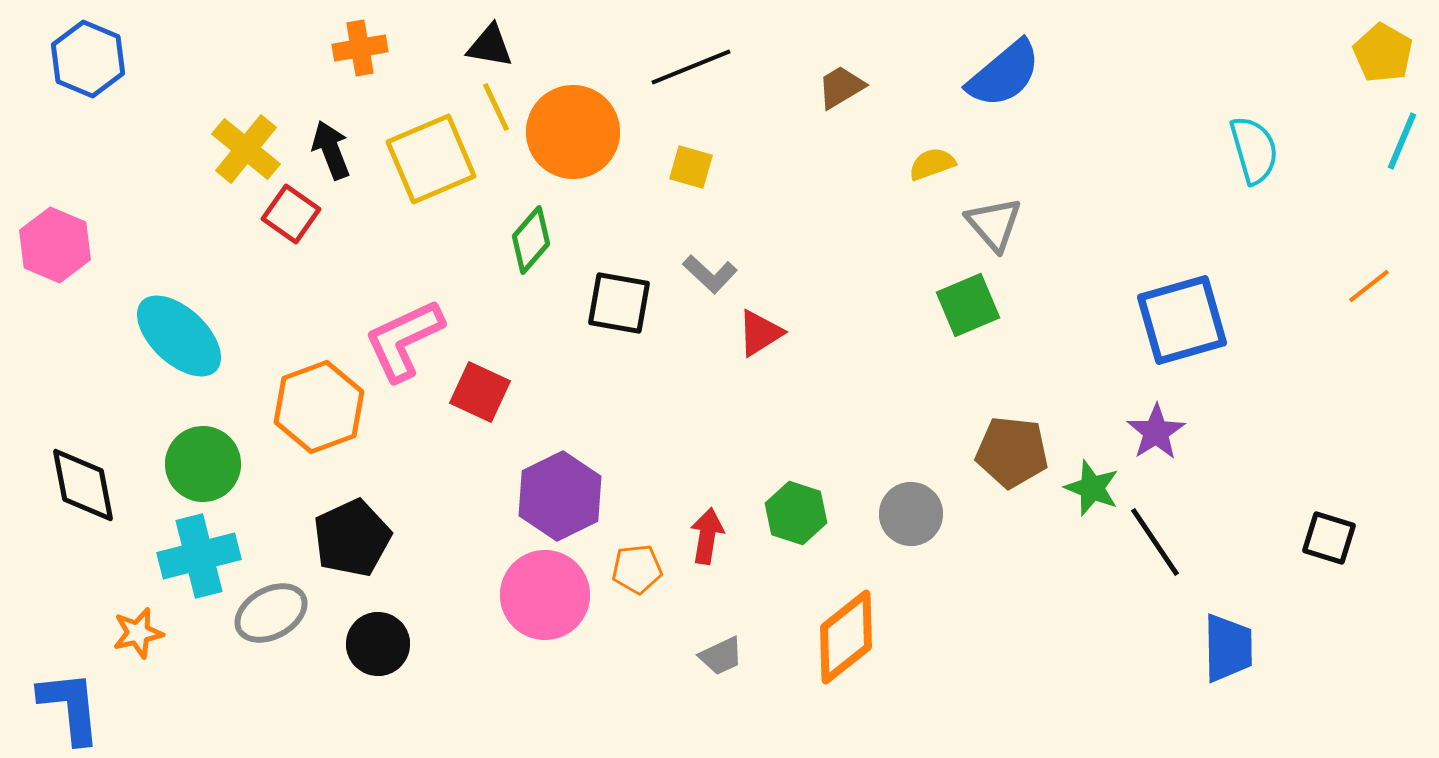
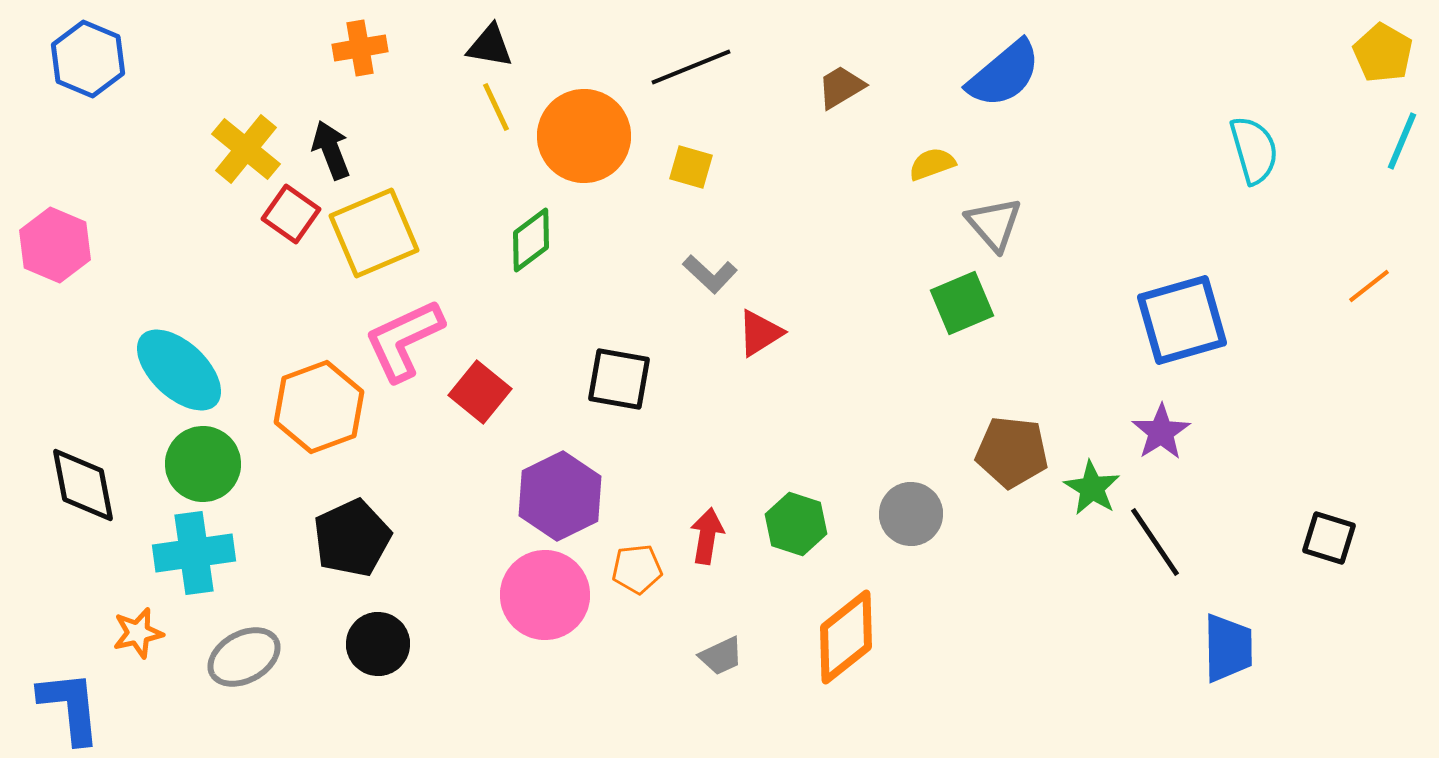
orange circle at (573, 132): moved 11 px right, 4 px down
yellow square at (431, 159): moved 57 px left, 74 px down
green diamond at (531, 240): rotated 12 degrees clockwise
black square at (619, 303): moved 76 px down
green square at (968, 305): moved 6 px left, 2 px up
cyan ellipse at (179, 336): moved 34 px down
red square at (480, 392): rotated 14 degrees clockwise
purple star at (1156, 432): moved 5 px right
green star at (1092, 488): rotated 10 degrees clockwise
green hexagon at (796, 513): moved 11 px down
cyan cross at (199, 556): moved 5 px left, 3 px up; rotated 6 degrees clockwise
gray ellipse at (271, 613): moved 27 px left, 44 px down
